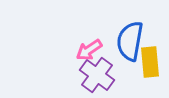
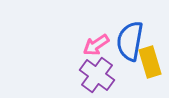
pink arrow: moved 7 px right, 5 px up
yellow rectangle: rotated 12 degrees counterclockwise
